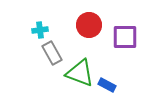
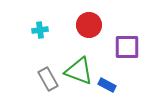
purple square: moved 2 px right, 10 px down
gray rectangle: moved 4 px left, 26 px down
green triangle: moved 1 px left, 2 px up
